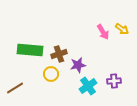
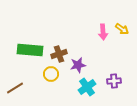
pink arrow: rotated 28 degrees clockwise
cyan cross: moved 1 px left, 1 px down
